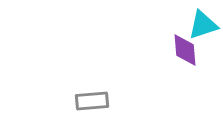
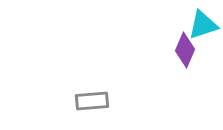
purple diamond: rotated 28 degrees clockwise
